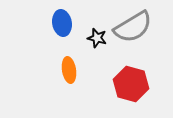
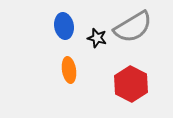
blue ellipse: moved 2 px right, 3 px down
red hexagon: rotated 12 degrees clockwise
